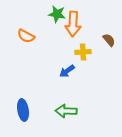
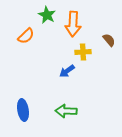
green star: moved 10 px left, 1 px down; rotated 18 degrees clockwise
orange semicircle: rotated 72 degrees counterclockwise
